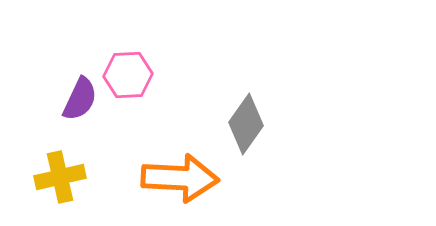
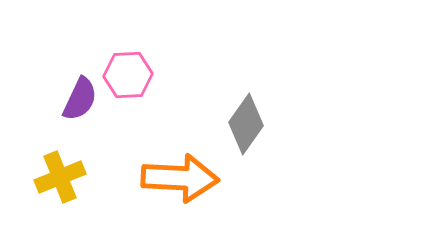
yellow cross: rotated 9 degrees counterclockwise
